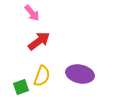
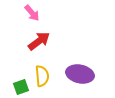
yellow semicircle: rotated 25 degrees counterclockwise
